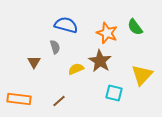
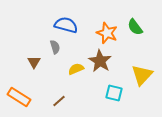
orange rectangle: moved 2 px up; rotated 25 degrees clockwise
